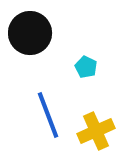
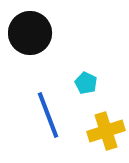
cyan pentagon: moved 16 px down
yellow cross: moved 10 px right; rotated 6 degrees clockwise
